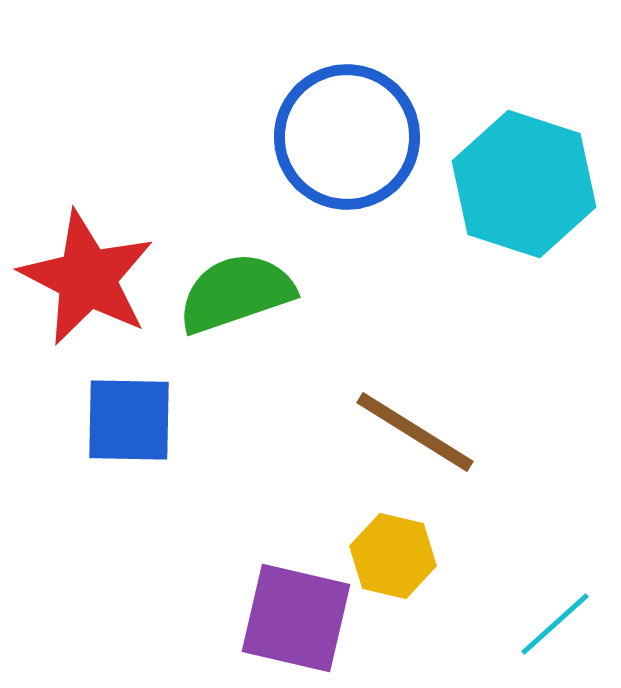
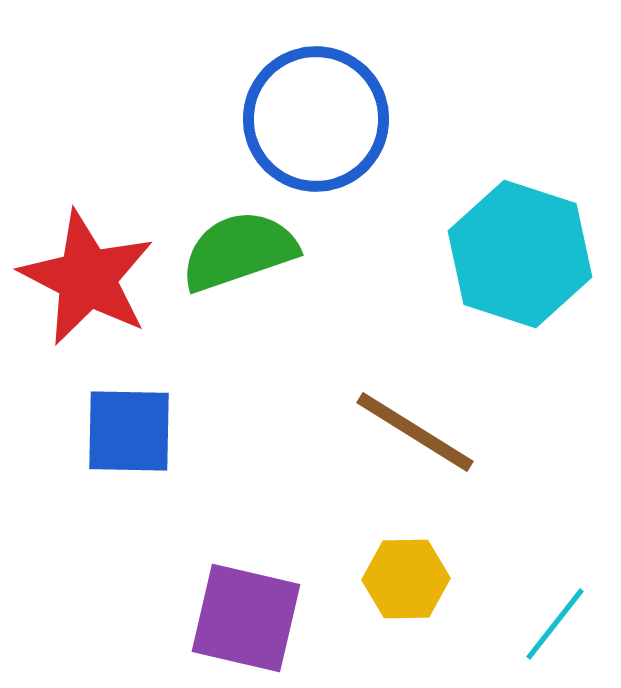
blue circle: moved 31 px left, 18 px up
cyan hexagon: moved 4 px left, 70 px down
green semicircle: moved 3 px right, 42 px up
blue square: moved 11 px down
yellow hexagon: moved 13 px right, 23 px down; rotated 14 degrees counterclockwise
purple square: moved 50 px left
cyan line: rotated 10 degrees counterclockwise
